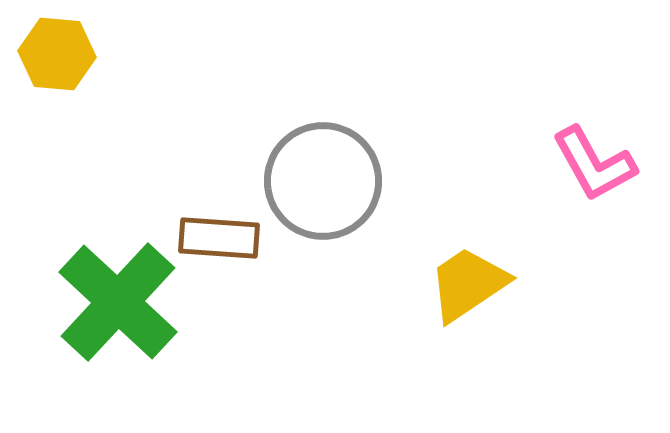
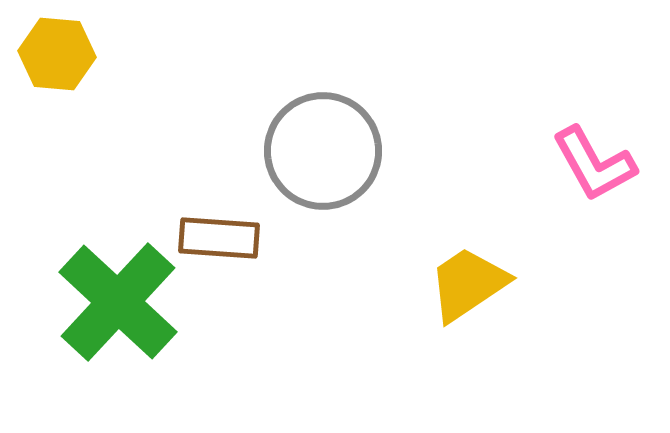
gray circle: moved 30 px up
